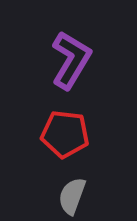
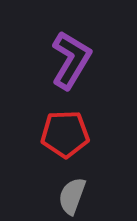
red pentagon: rotated 9 degrees counterclockwise
